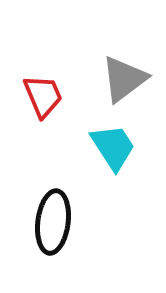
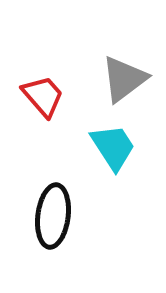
red trapezoid: rotated 18 degrees counterclockwise
black ellipse: moved 6 px up
